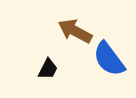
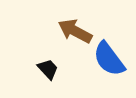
black trapezoid: rotated 70 degrees counterclockwise
